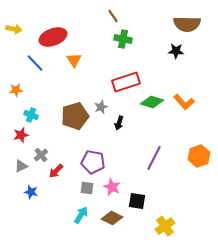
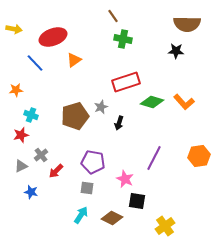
orange triangle: rotated 28 degrees clockwise
orange hexagon: rotated 10 degrees clockwise
pink star: moved 13 px right, 8 px up
